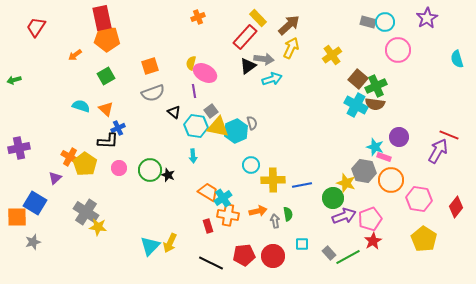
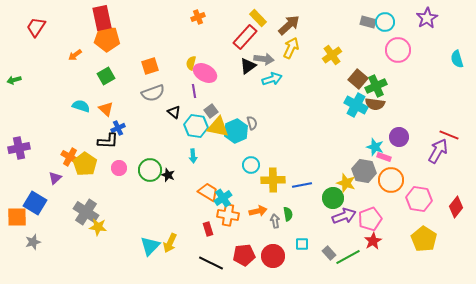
red rectangle at (208, 226): moved 3 px down
